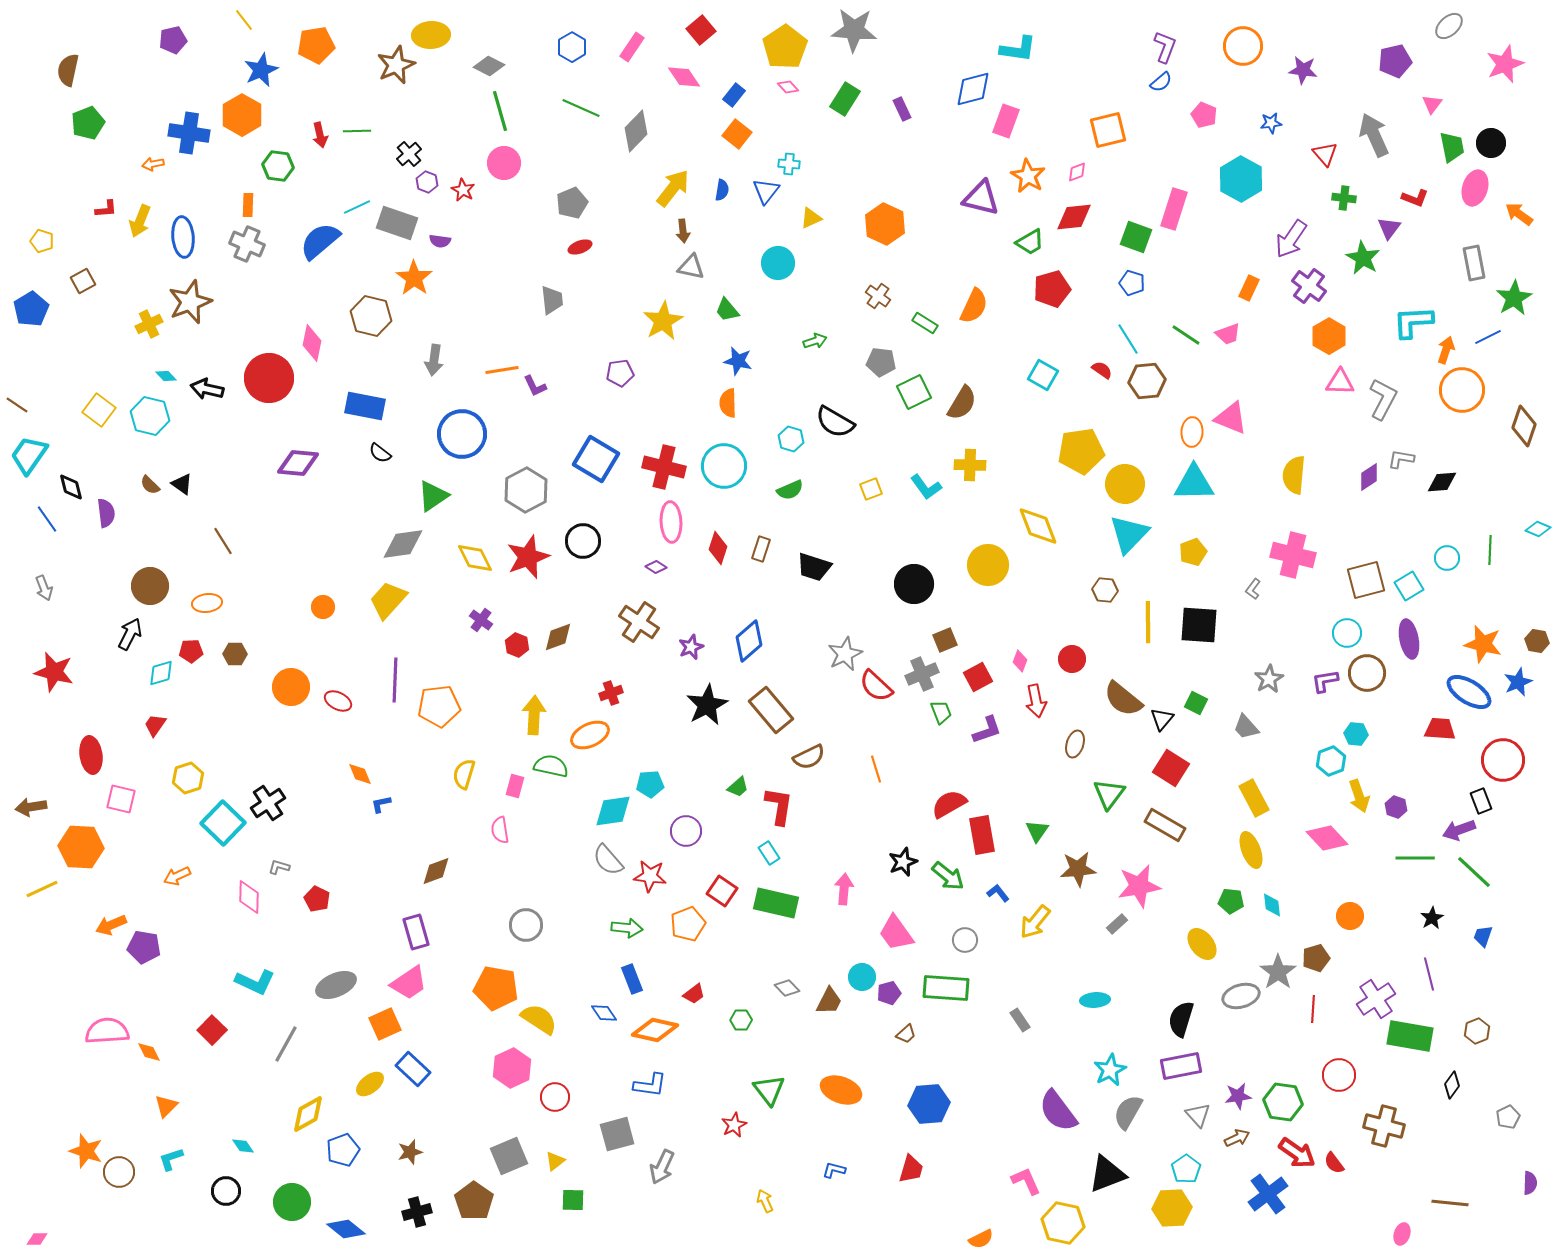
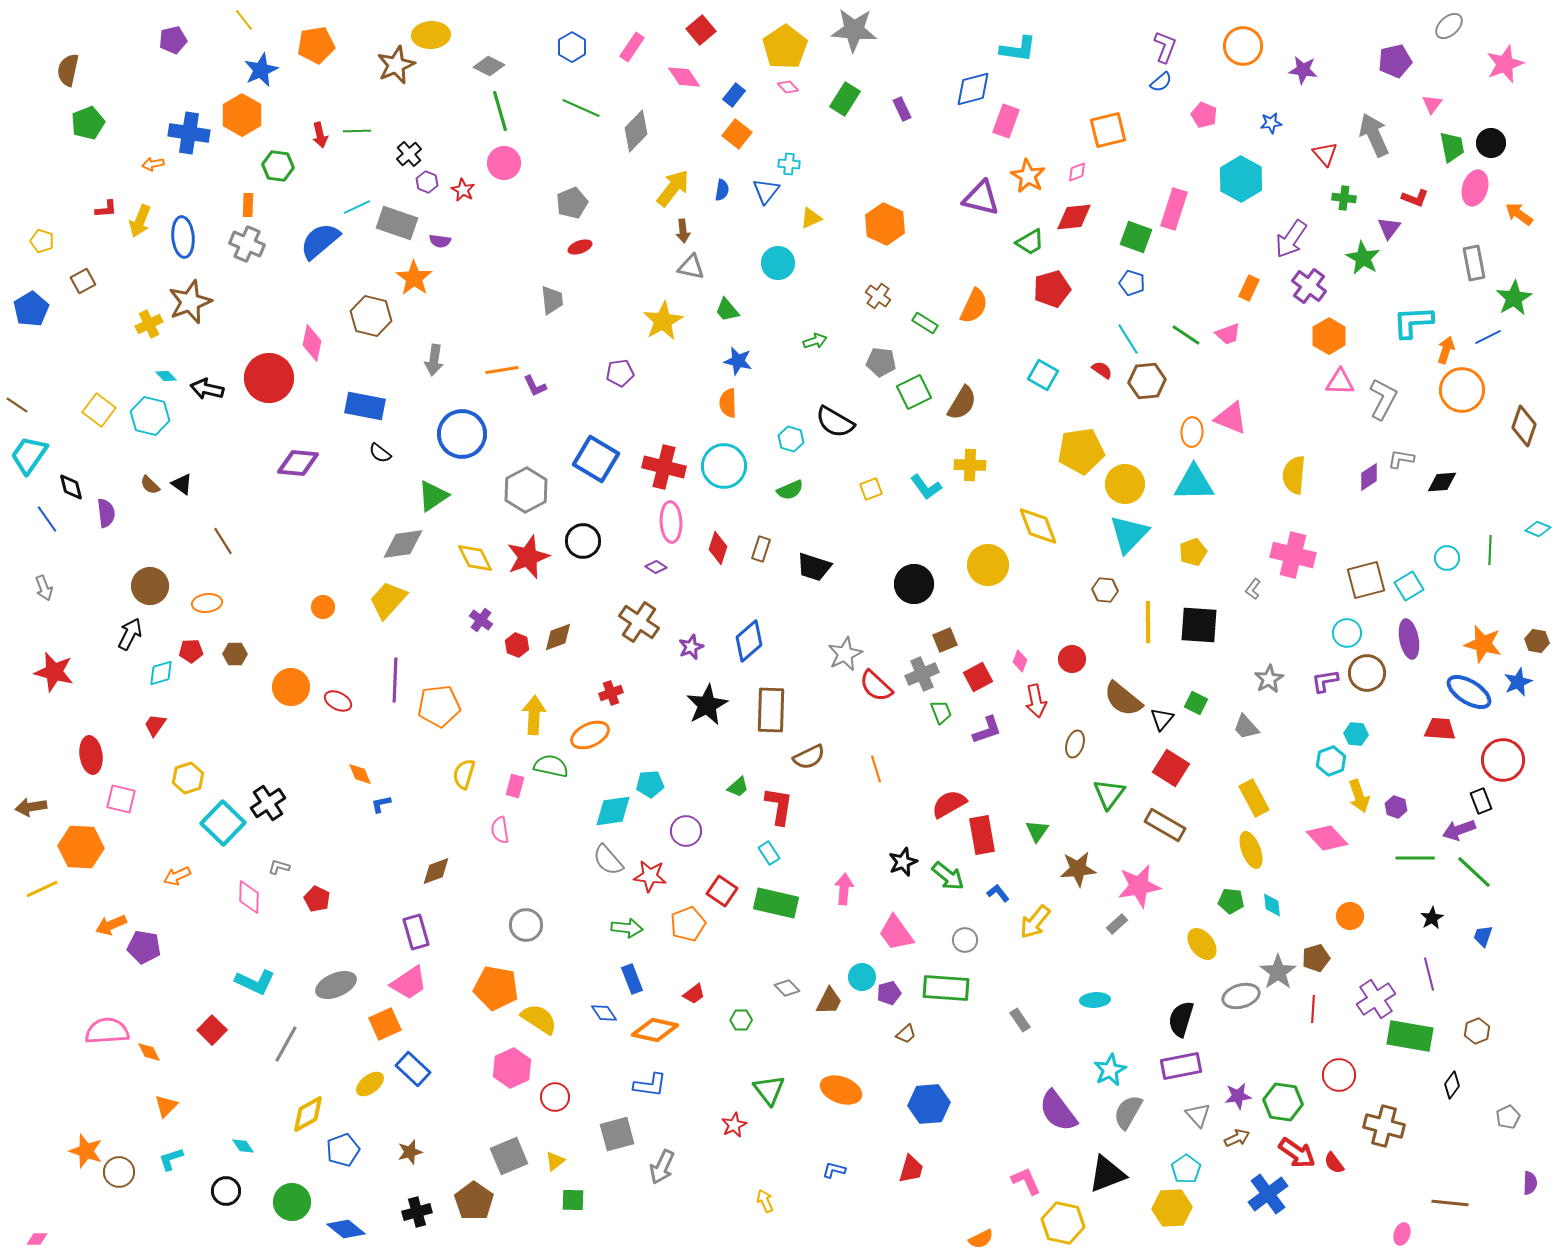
brown rectangle at (771, 710): rotated 42 degrees clockwise
